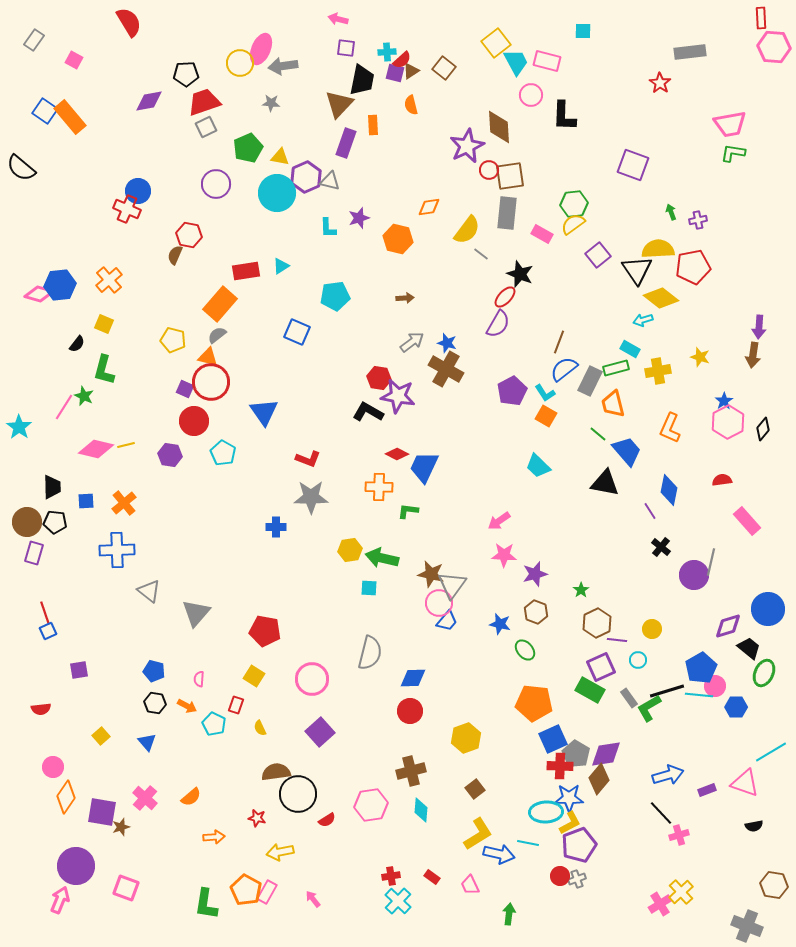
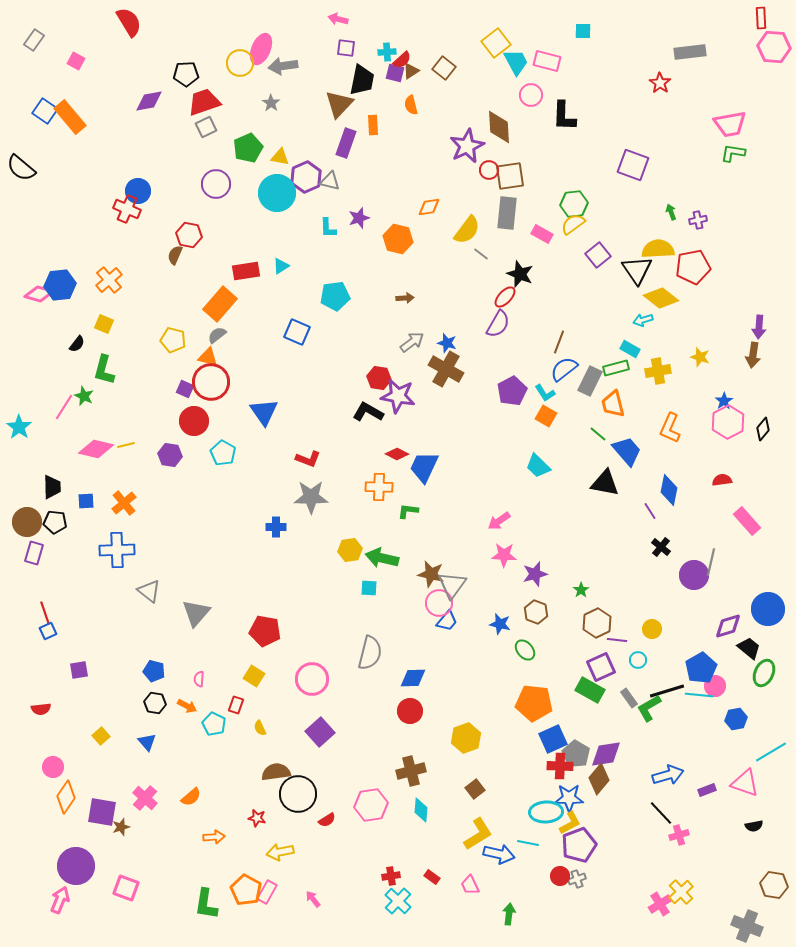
pink square at (74, 60): moved 2 px right, 1 px down
gray star at (271, 103): rotated 30 degrees clockwise
blue hexagon at (736, 707): moved 12 px down; rotated 10 degrees counterclockwise
